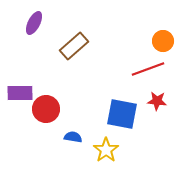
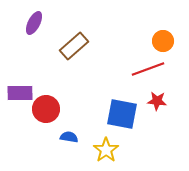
blue semicircle: moved 4 px left
